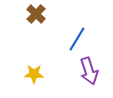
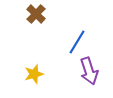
blue line: moved 3 px down
yellow star: rotated 18 degrees counterclockwise
